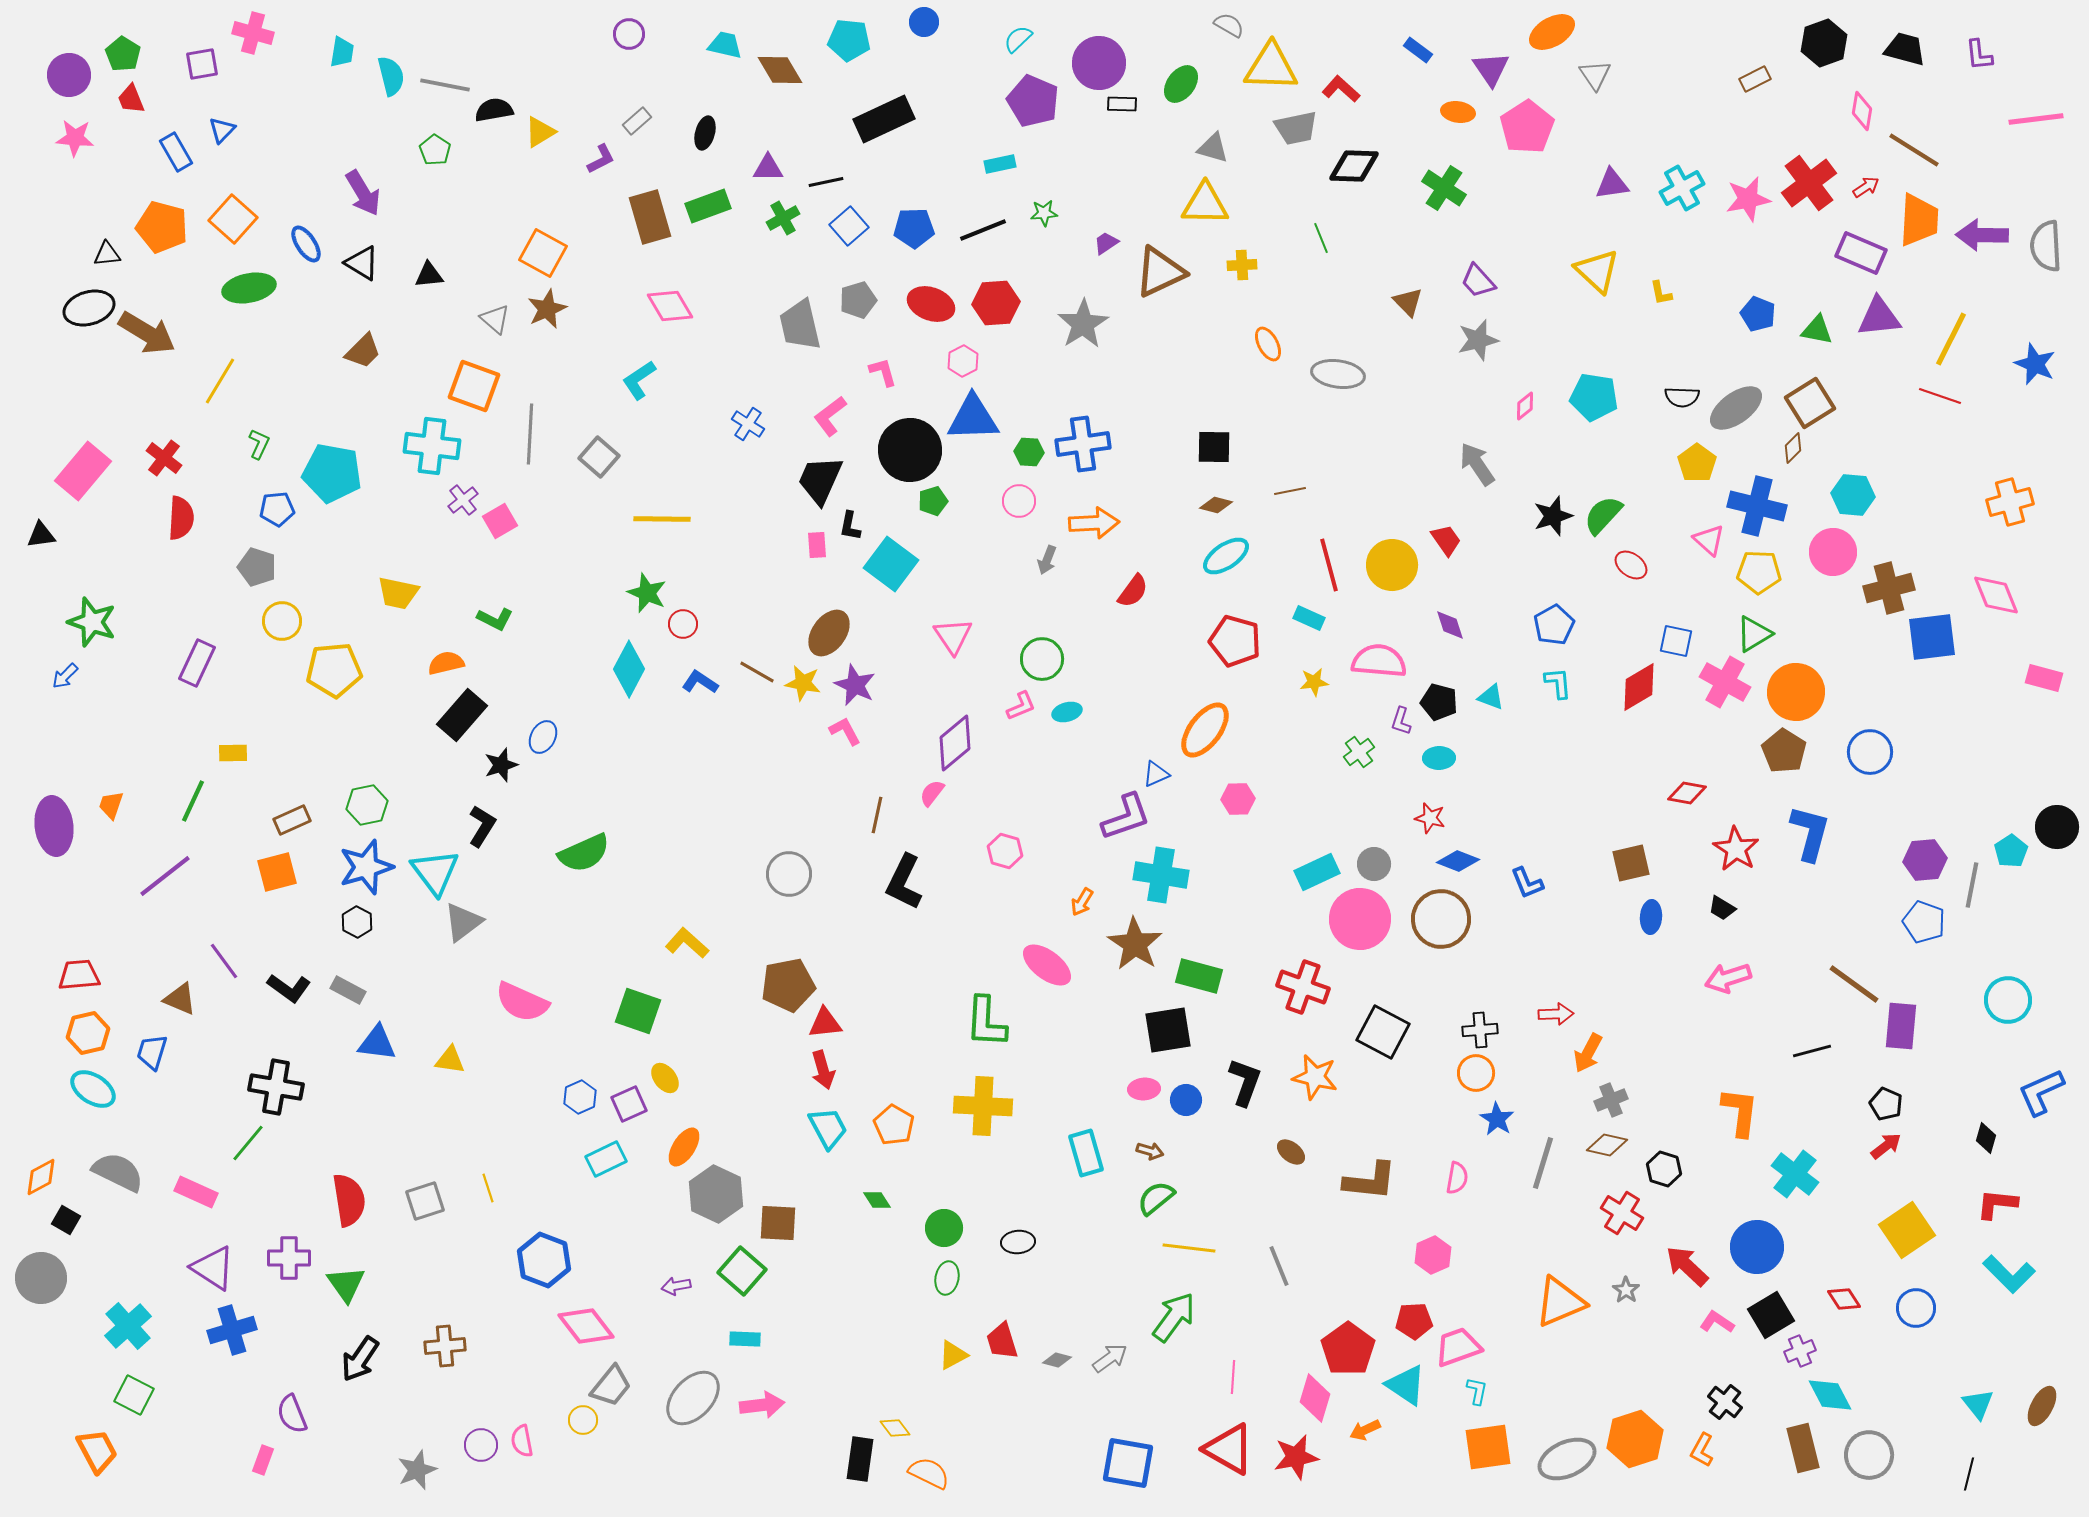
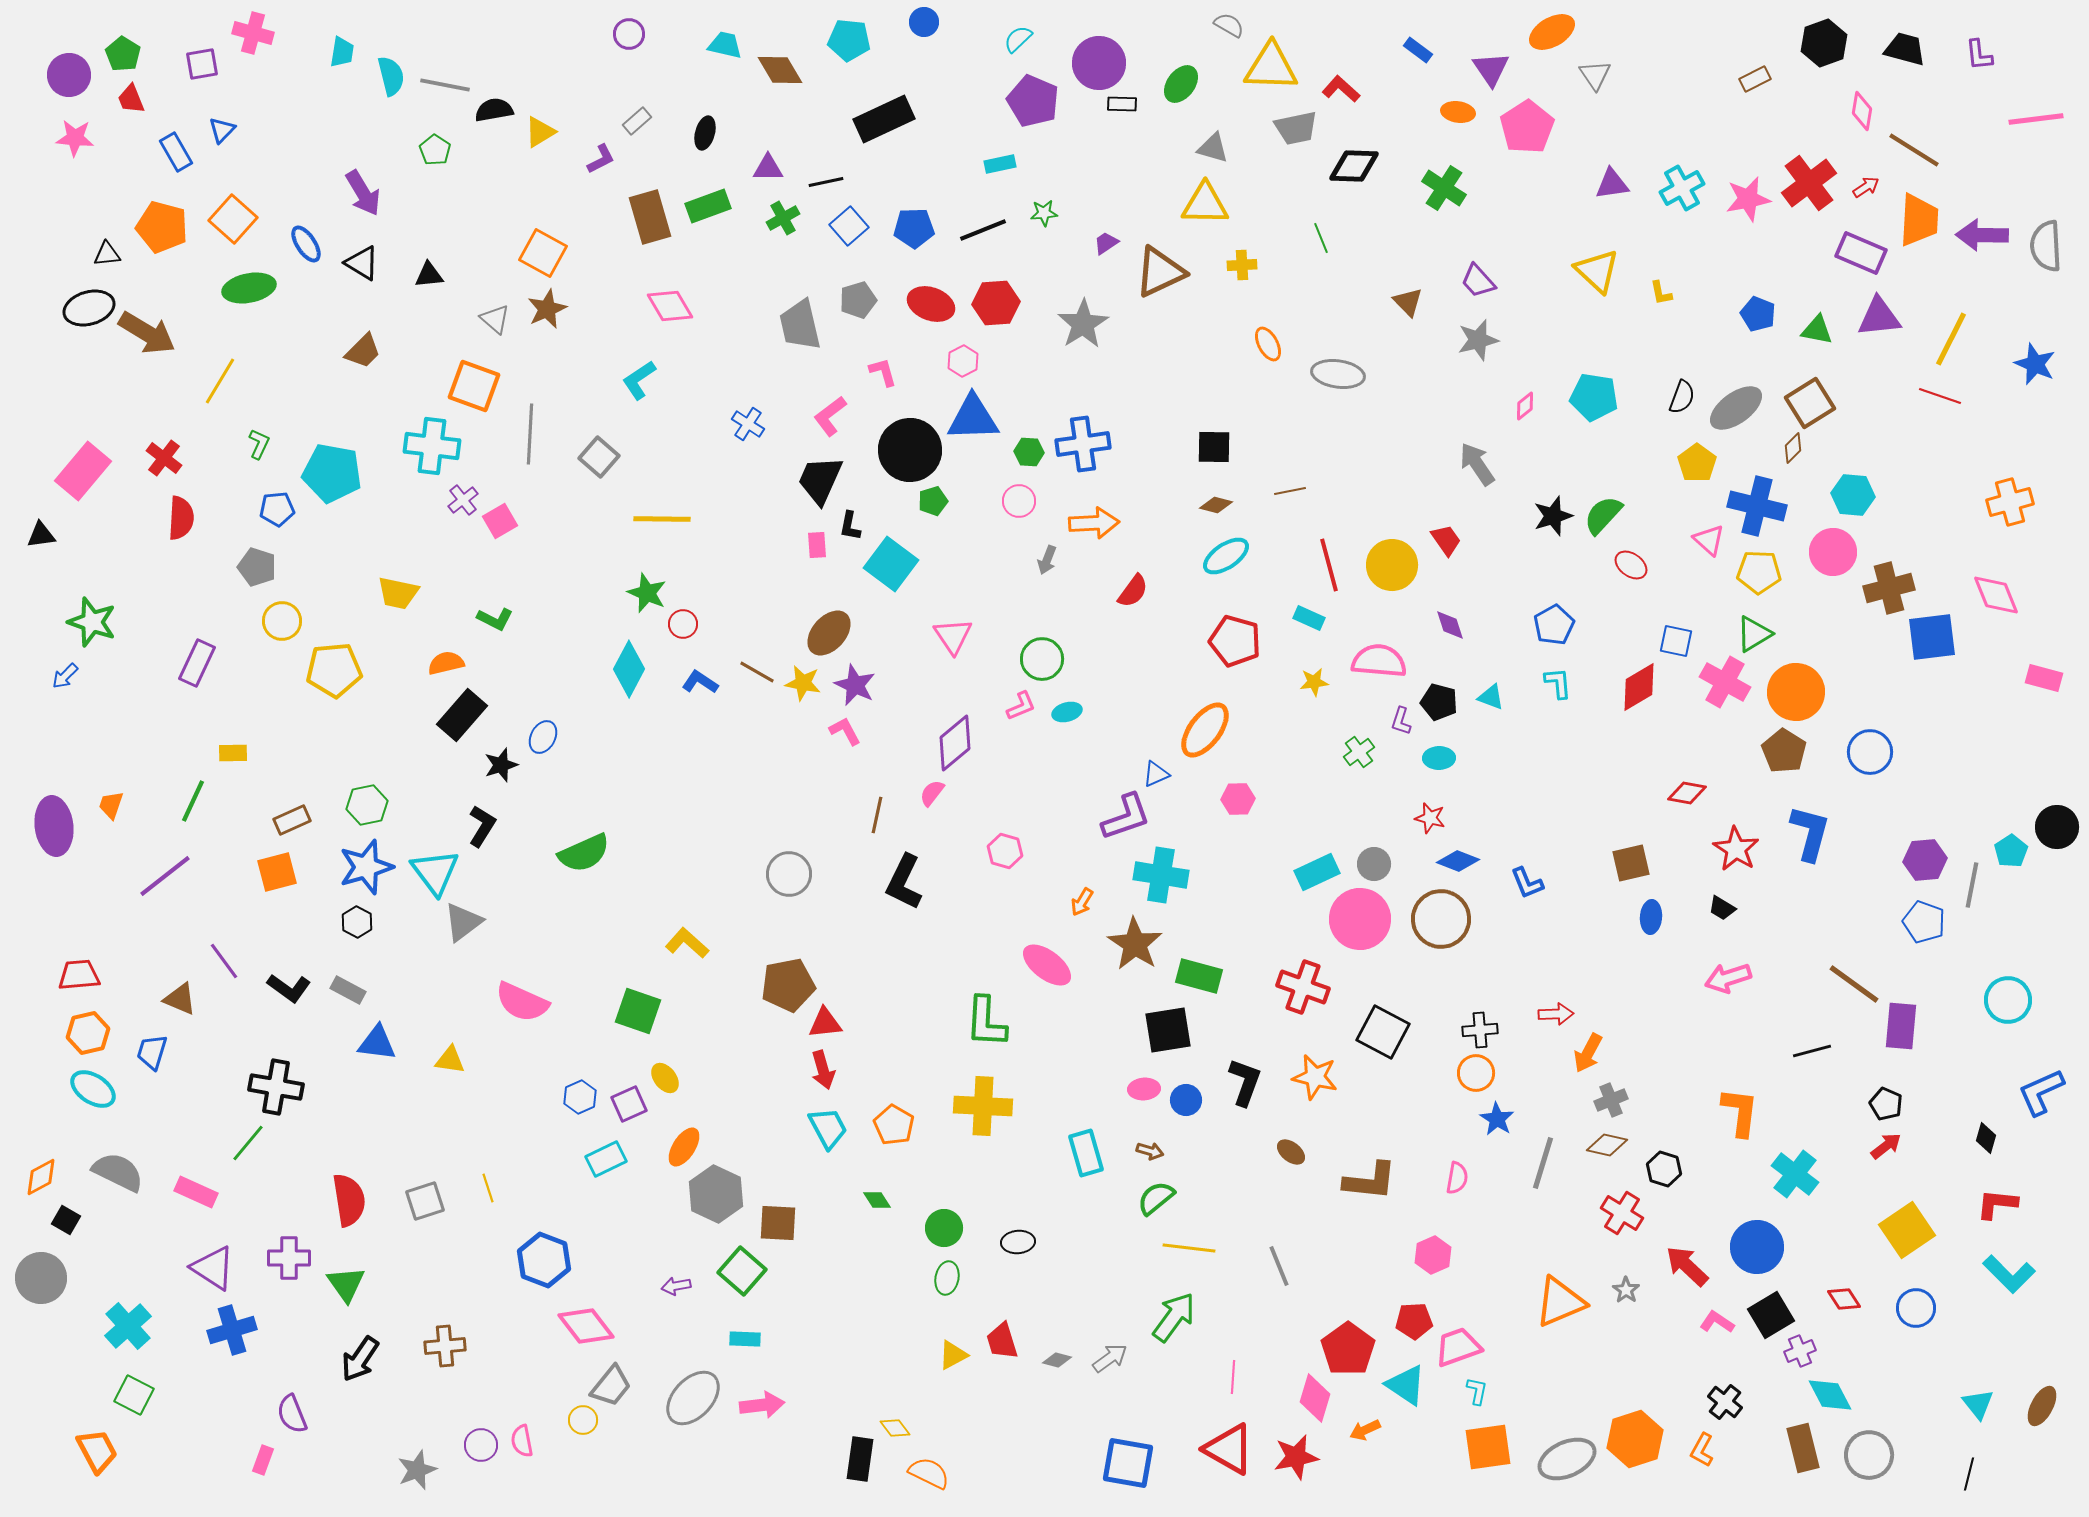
black semicircle at (1682, 397): rotated 72 degrees counterclockwise
brown ellipse at (829, 633): rotated 6 degrees clockwise
